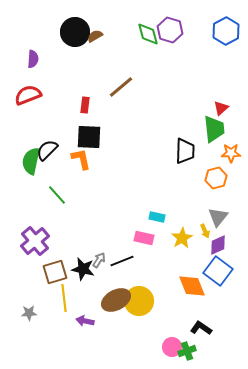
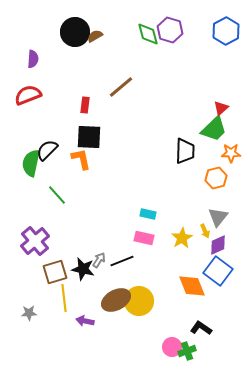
green trapezoid: rotated 52 degrees clockwise
green semicircle: moved 2 px down
cyan rectangle: moved 9 px left, 3 px up
